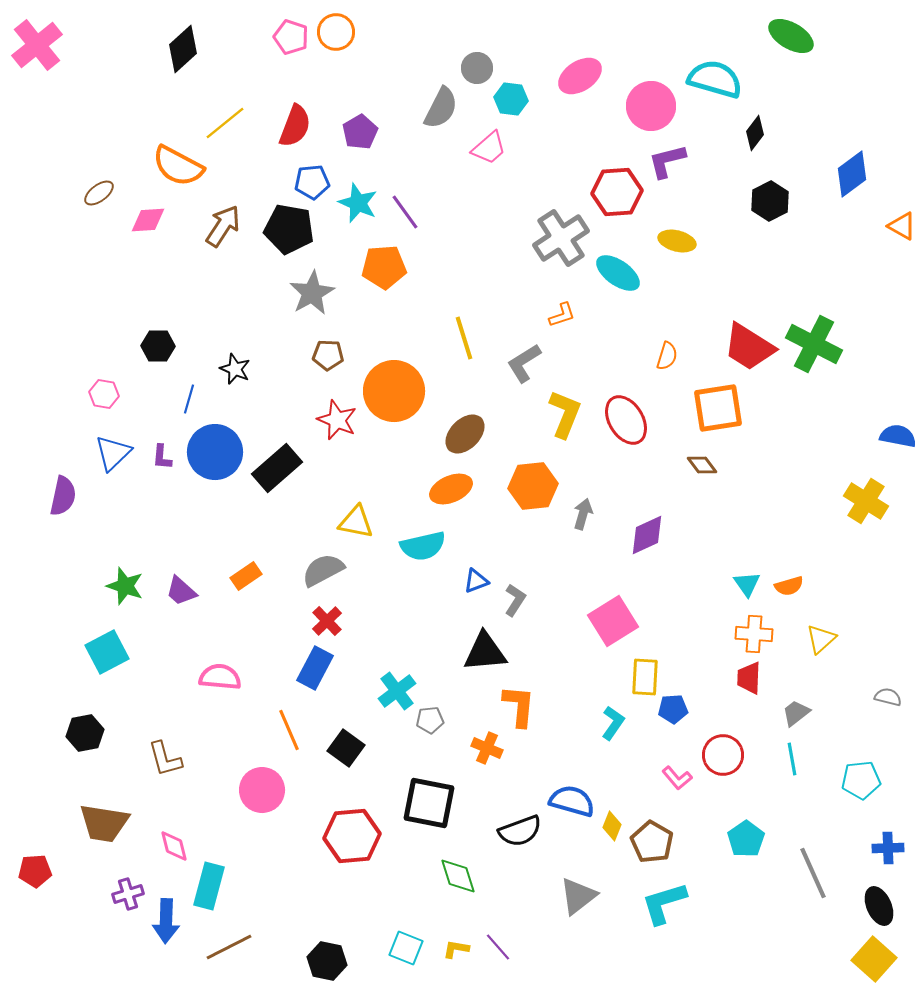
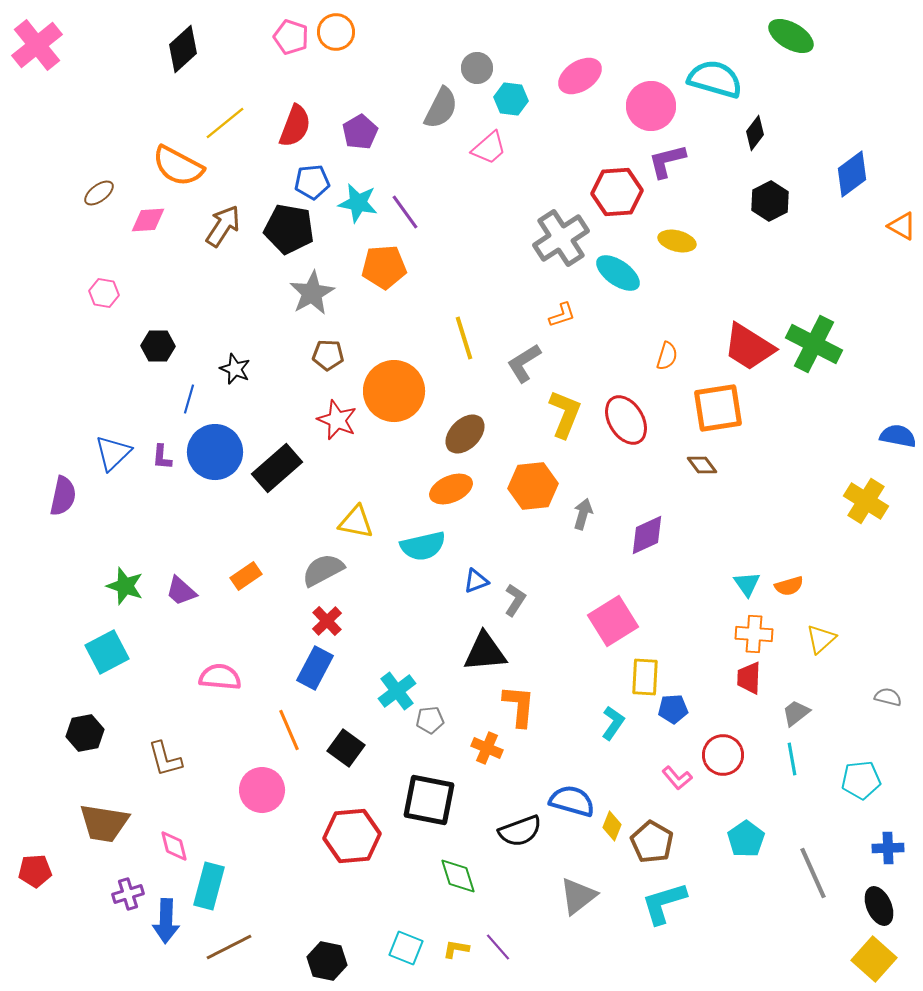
cyan star at (358, 203): rotated 12 degrees counterclockwise
pink hexagon at (104, 394): moved 101 px up
black square at (429, 803): moved 3 px up
